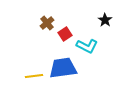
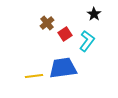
black star: moved 11 px left, 6 px up
cyan L-shape: moved 5 px up; rotated 80 degrees counterclockwise
